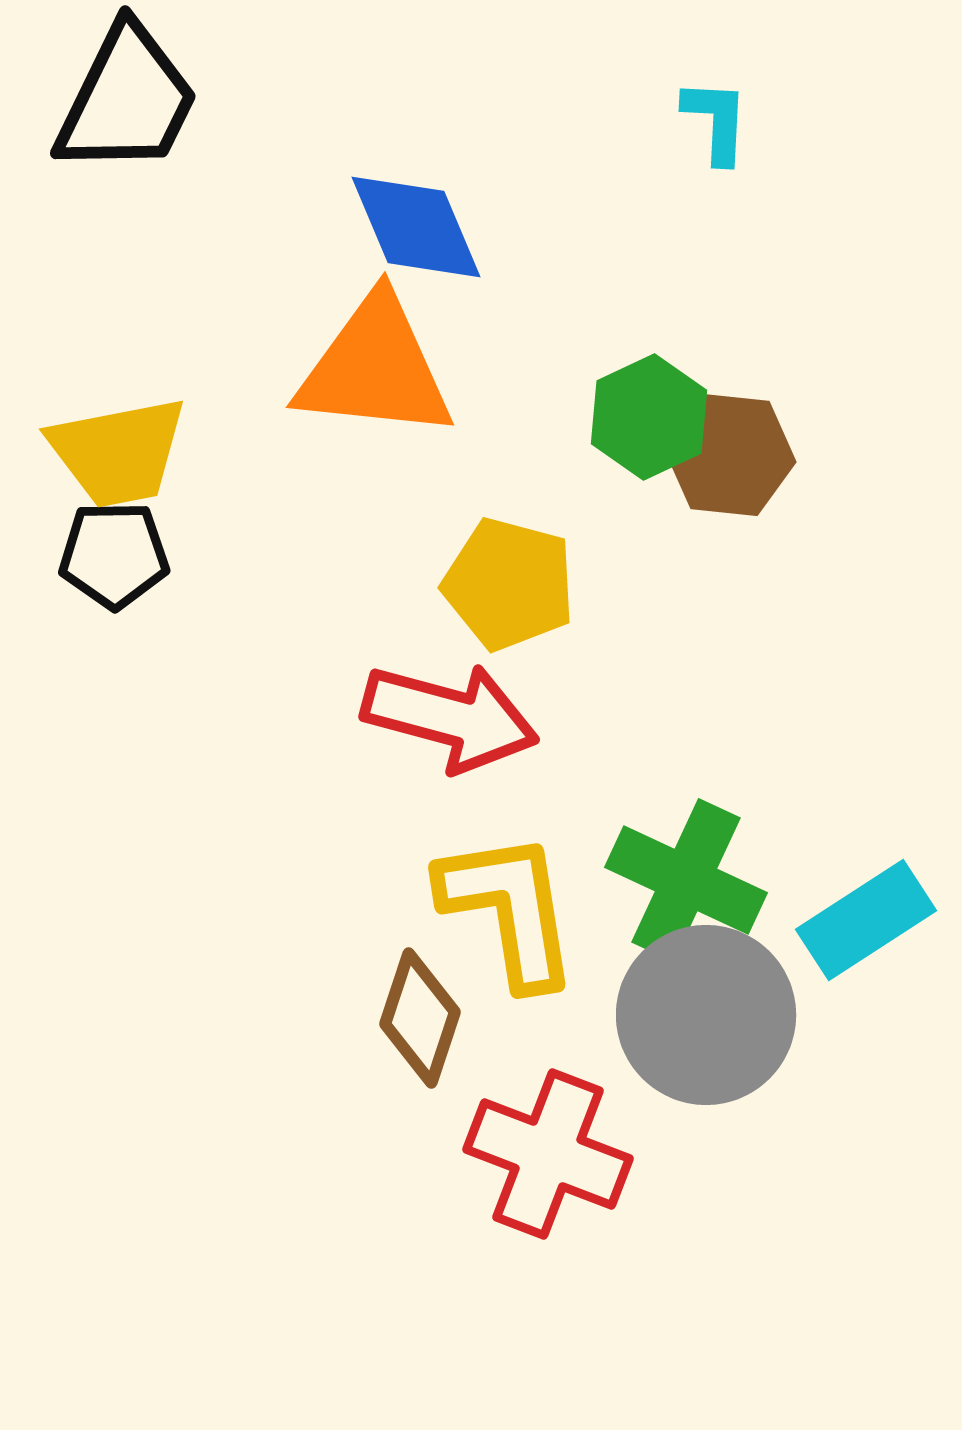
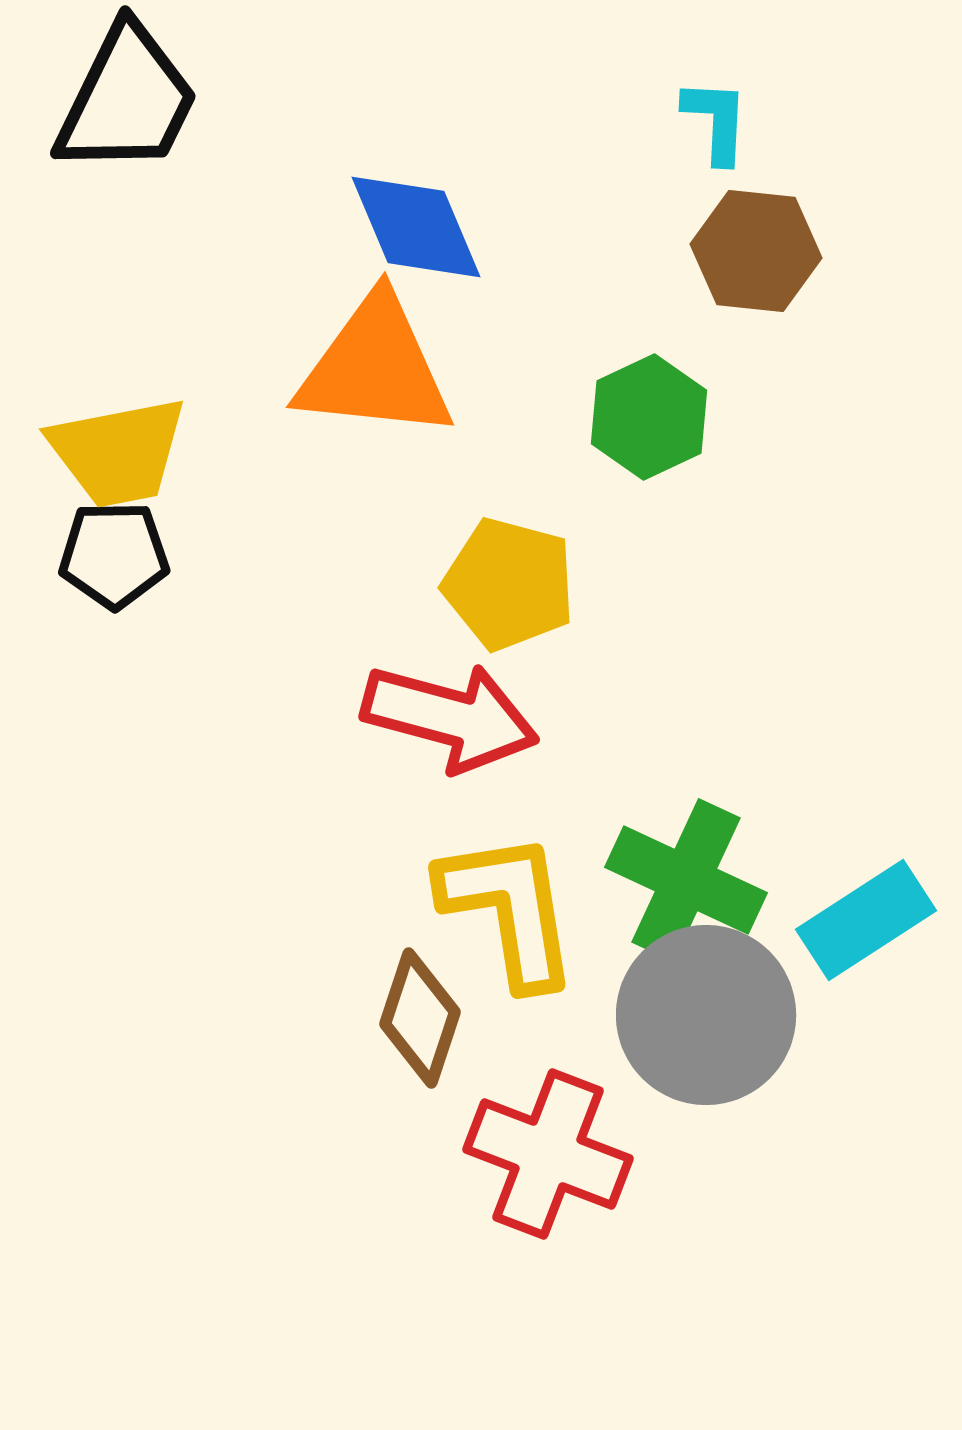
brown hexagon: moved 26 px right, 204 px up
